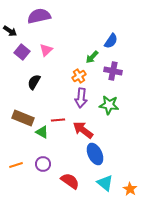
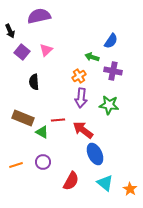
black arrow: rotated 32 degrees clockwise
green arrow: rotated 64 degrees clockwise
black semicircle: rotated 35 degrees counterclockwise
purple circle: moved 2 px up
red semicircle: moved 1 px right; rotated 84 degrees clockwise
